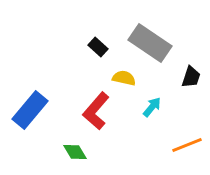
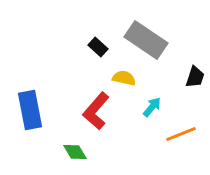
gray rectangle: moved 4 px left, 3 px up
black trapezoid: moved 4 px right
blue rectangle: rotated 51 degrees counterclockwise
orange line: moved 6 px left, 11 px up
